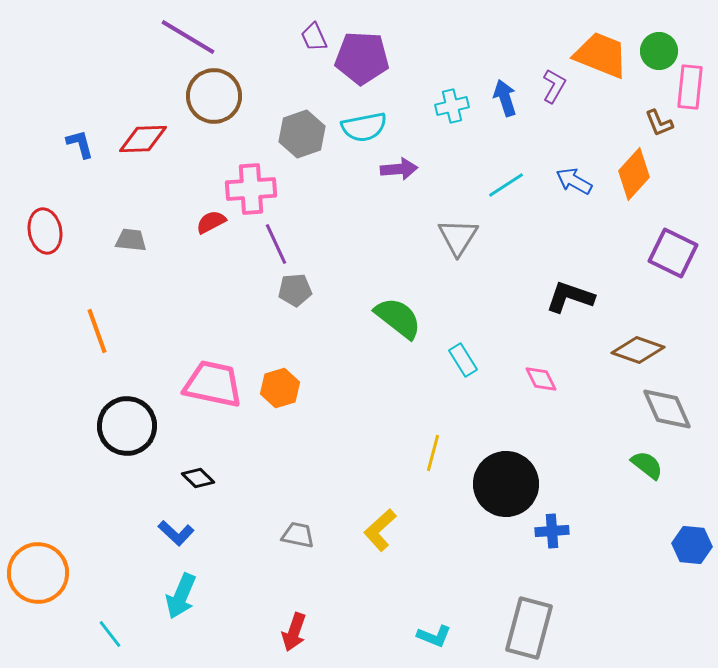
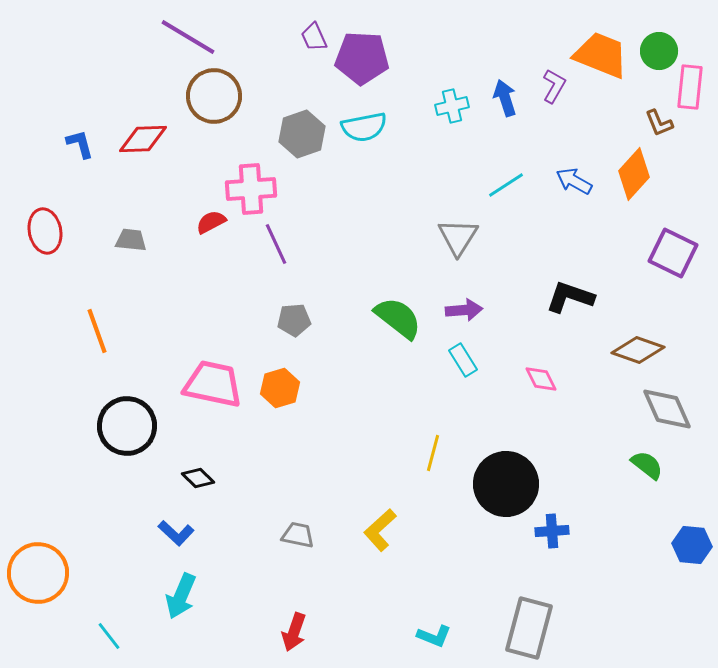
purple arrow at (399, 169): moved 65 px right, 141 px down
gray pentagon at (295, 290): moved 1 px left, 30 px down
cyan line at (110, 634): moved 1 px left, 2 px down
